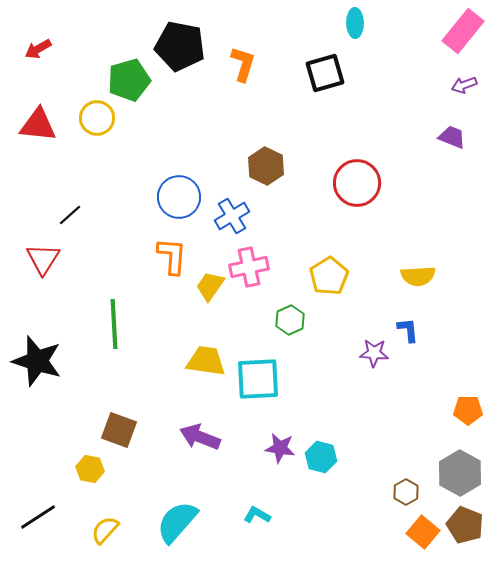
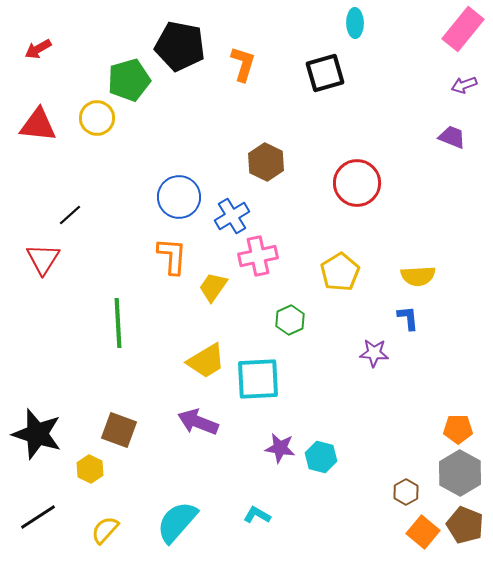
pink rectangle at (463, 31): moved 2 px up
brown hexagon at (266, 166): moved 4 px up
pink cross at (249, 267): moved 9 px right, 11 px up
yellow pentagon at (329, 276): moved 11 px right, 4 px up
yellow trapezoid at (210, 286): moved 3 px right, 1 px down
green line at (114, 324): moved 4 px right, 1 px up
blue L-shape at (408, 330): moved 12 px up
black star at (37, 361): moved 73 px down
yellow trapezoid at (206, 361): rotated 141 degrees clockwise
orange pentagon at (468, 410): moved 10 px left, 19 px down
purple arrow at (200, 437): moved 2 px left, 15 px up
yellow hexagon at (90, 469): rotated 16 degrees clockwise
